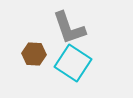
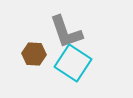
gray L-shape: moved 3 px left, 4 px down
